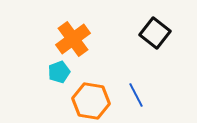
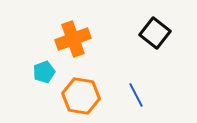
orange cross: rotated 16 degrees clockwise
cyan pentagon: moved 15 px left
orange hexagon: moved 10 px left, 5 px up
